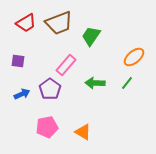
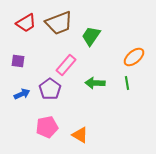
green line: rotated 48 degrees counterclockwise
orange triangle: moved 3 px left, 3 px down
